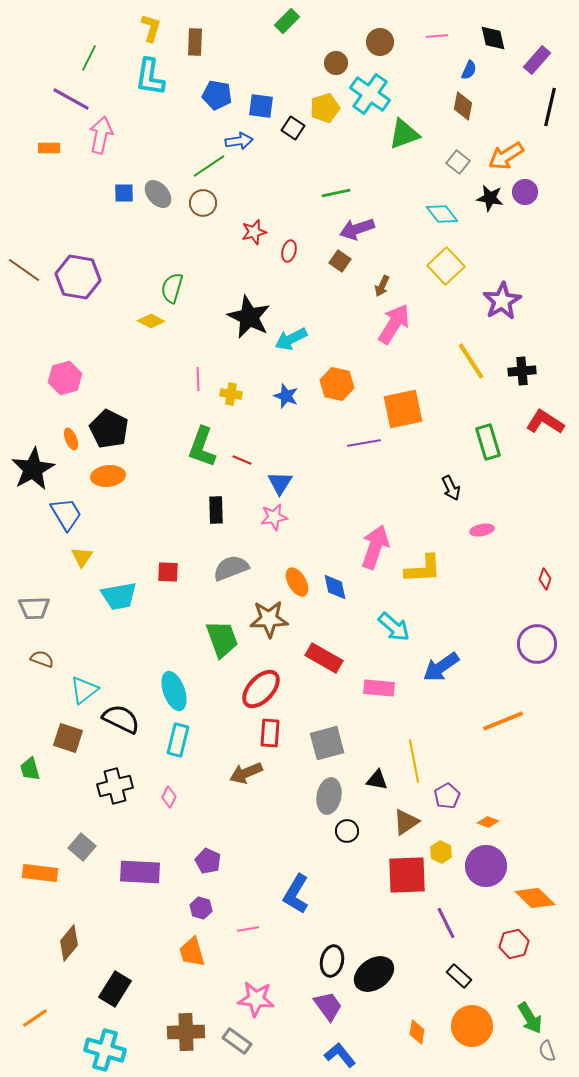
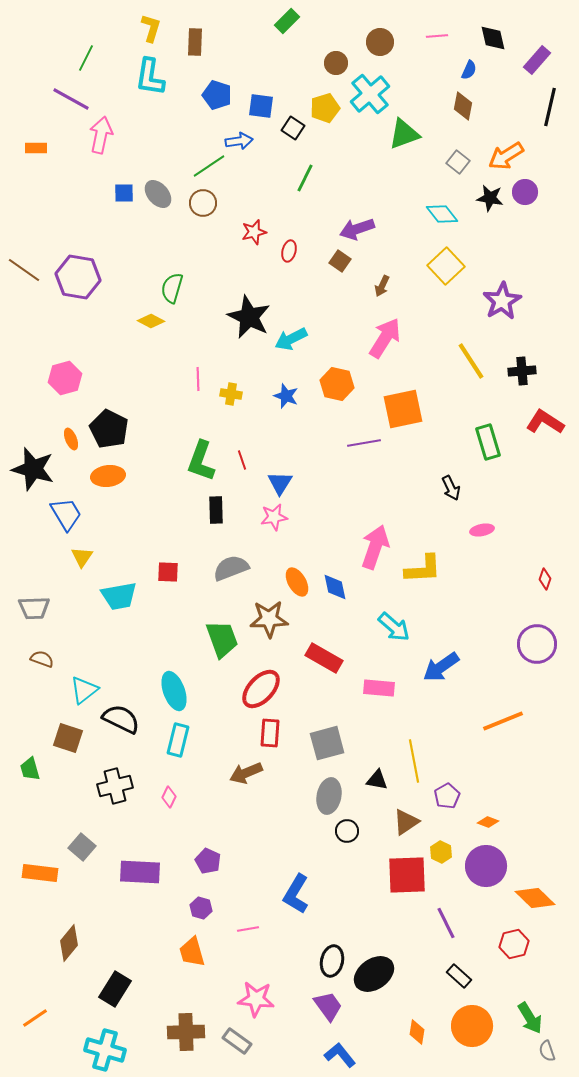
green line at (89, 58): moved 3 px left
cyan cross at (370, 94): rotated 15 degrees clockwise
blue pentagon at (217, 95): rotated 8 degrees clockwise
orange rectangle at (49, 148): moved 13 px left
green line at (336, 193): moved 31 px left, 15 px up; rotated 52 degrees counterclockwise
pink arrow at (394, 324): moved 9 px left, 14 px down
green L-shape at (202, 447): moved 1 px left, 14 px down
red line at (242, 460): rotated 48 degrees clockwise
black star at (33, 469): rotated 27 degrees counterclockwise
